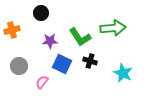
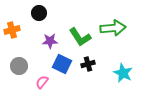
black circle: moved 2 px left
black cross: moved 2 px left, 3 px down; rotated 32 degrees counterclockwise
